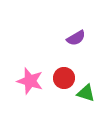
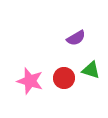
green triangle: moved 5 px right, 23 px up
